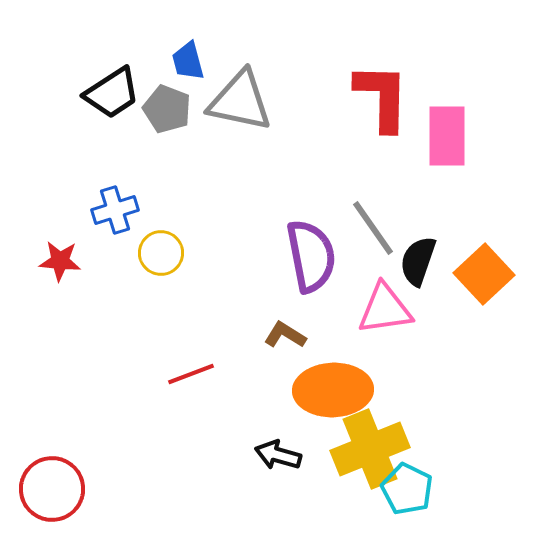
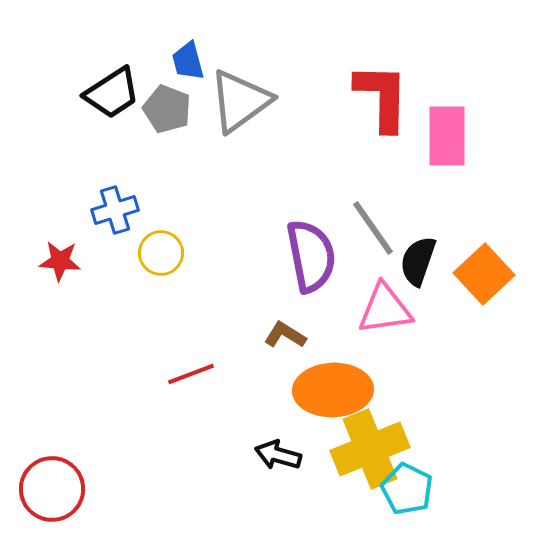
gray triangle: rotated 48 degrees counterclockwise
